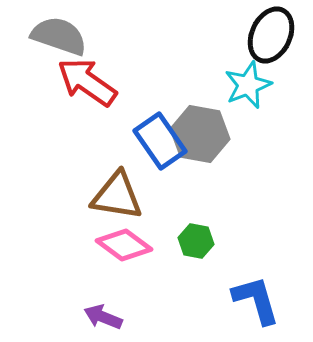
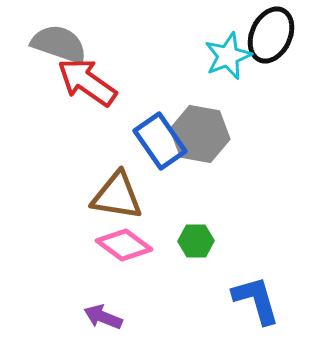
gray semicircle: moved 8 px down
cyan star: moved 20 px left, 29 px up
green hexagon: rotated 12 degrees counterclockwise
